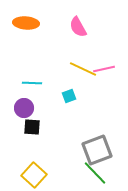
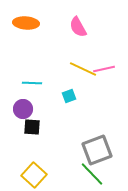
purple circle: moved 1 px left, 1 px down
green line: moved 3 px left, 1 px down
